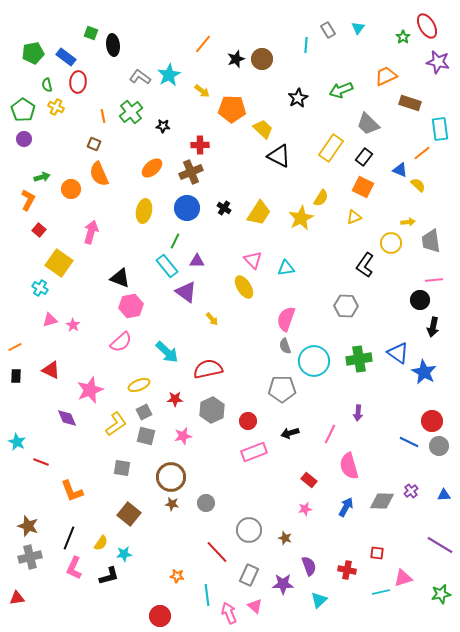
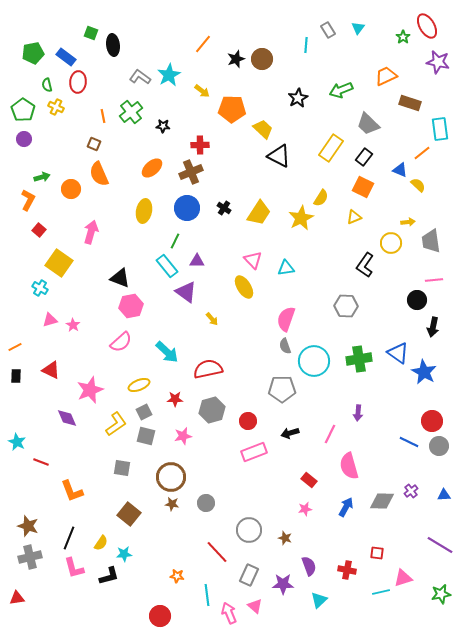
black circle at (420, 300): moved 3 px left
gray hexagon at (212, 410): rotated 10 degrees clockwise
pink L-shape at (74, 568): rotated 40 degrees counterclockwise
